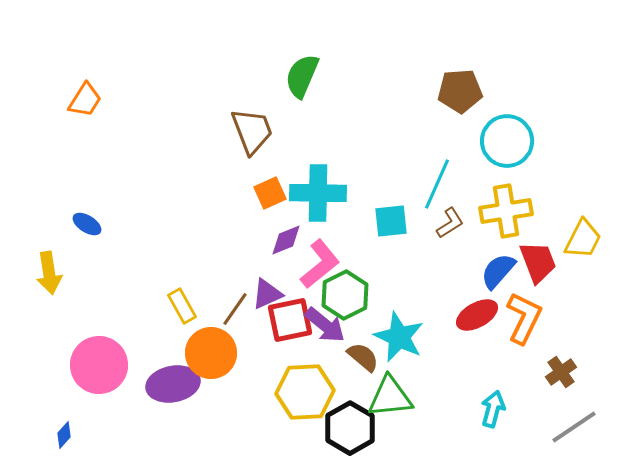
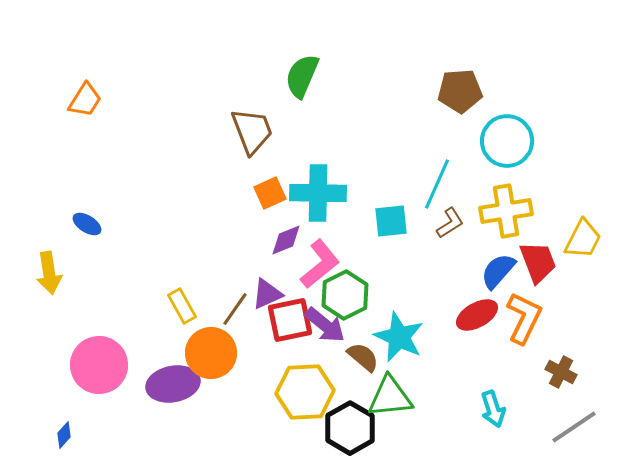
brown cross: rotated 28 degrees counterclockwise
cyan arrow: rotated 147 degrees clockwise
